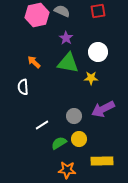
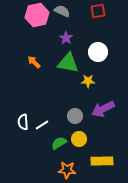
yellow star: moved 3 px left, 3 px down
white semicircle: moved 35 px down
gray circle: moved 1 px right
